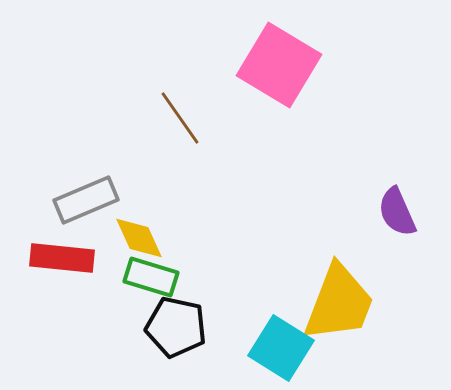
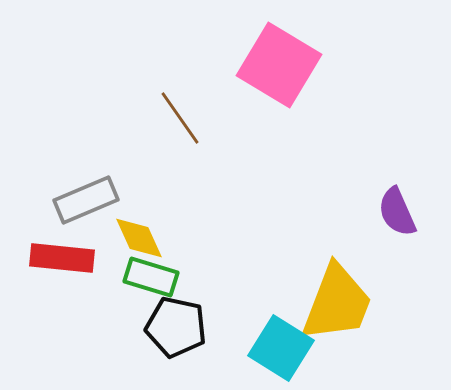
yellow trapezoid: moved 2 px left
